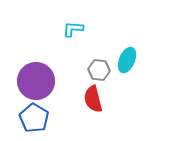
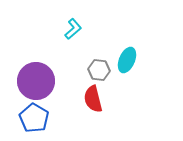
cyan L-shape: rotated 135 degrees clockwise
